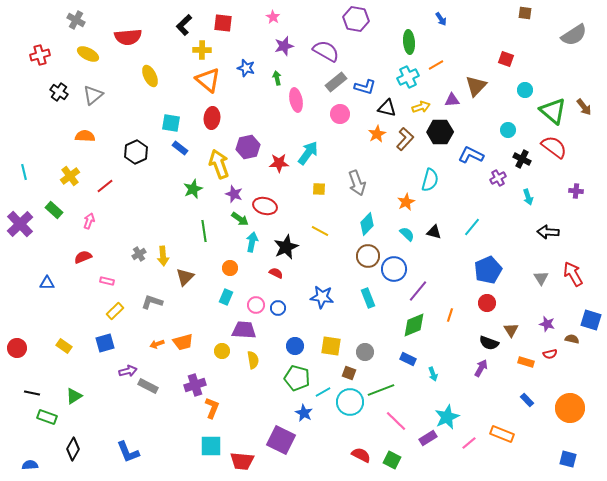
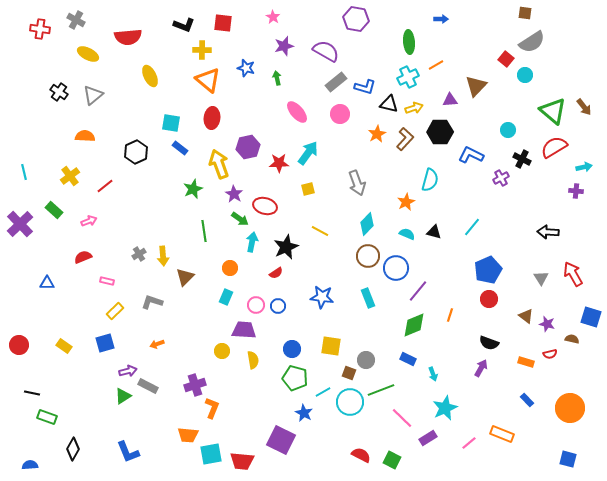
blue arrow at (441, 19): rotated 56 degrees counterclockwise
black L-shape at (184, 25): rotated 115 degrees counterclockwise
gray semicircle at (574, 35): moved 42 px left, 7 px down
red cross at (40, 55): moved 26 px up; rotated 24 degrees clockwise
red square at (506, 59): rotated 21 degrees clockwise
cyan circle at (525, 90): moved 15 px up
pink ellipse at (296, 100): moved 1 px right, 12 px down; rotated 30 degrees counterclockwise
purple triangle at (452, 100): moved 2 px left
yellow arrow at (421, 107): moved 7 px left, 1 px down
black triangle at (387, 108): moved 2 px right, 4 px up
red semicircle at (554, 147): rotated 68 degrees counterclockwise
purple cross at (498, 178): moved 3 px right
yellow square at (319, 189): moved 11 px left; rotated 16 degrees counterclockwise
purple star at (234, 194): rotated 12 degrees clockwise
cyan arrow at (528, 197): moved 56 px right, 30 px up; rotated 84 degrees counterclockwise
pink arrow at (89, 221): rotated 49 degrees clockwise
cyan semicircle at (407, 234): rotated 21 degrees counterclockwise
blue circle at (394, 269): moved 2 px right, 1 px up
red semicircle at (276, 273): rotated 120 degrees clockwise
red circle at (487, 303): moved 2 px right, 4 px up
blue circle at (278, 308): moved 2 px up
blue square at (591, 320): moved 3 px up
brown triangle at (511, 330): moved 15 px right, 14 px up; rotated 21 degrees counterclockwise
orange trapezoid at (183, 342): moved 5 px right, 93 px down; rotated 20 degrees clockwise
blue circle at (295, 346): moved 3 px left, 3 px down
red circle at (17, 348): moved 2 px right, 3 px up
gray circle at (365, 352): moved 1 px right, 8 px down
green pentagon at (297, 378): moved 2 px left
green triangle at (74, 396): moved 49 px right
cyan star at (447, 417): moved 2 px left, 9 px up
pink line at (396, 421): moved 6 px right, 3 px up
cyan square at (211, 446): moved 8 px down; rotated 10 degrees counterclockwise
